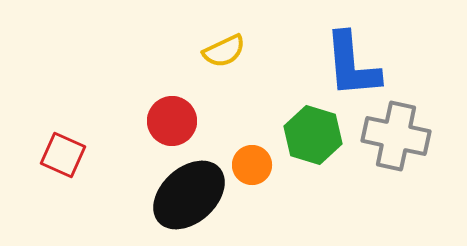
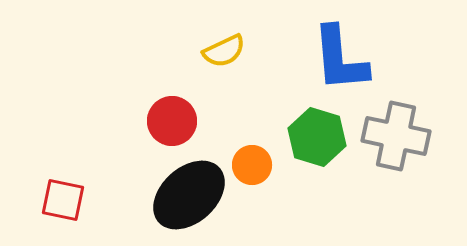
blue L-shape: moved 12 px left, 6 px up
green hexagon: moved 4 px right, 2 px down
red square: moved 45 px down; rotated 12 degrees counterclockwise
